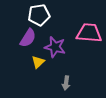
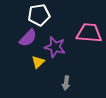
purple semicircle: rotated 12 degrees clockwise
